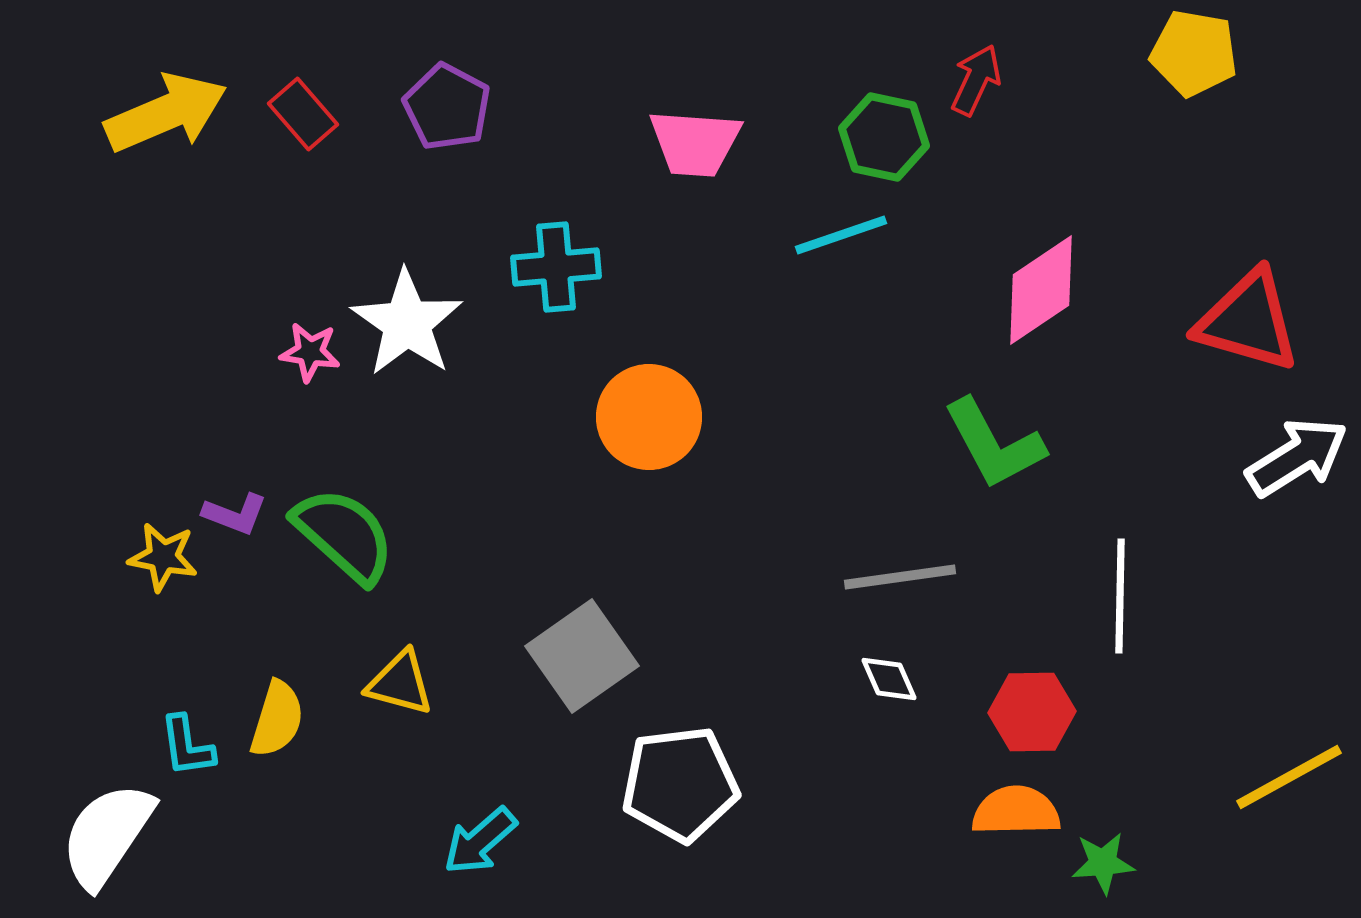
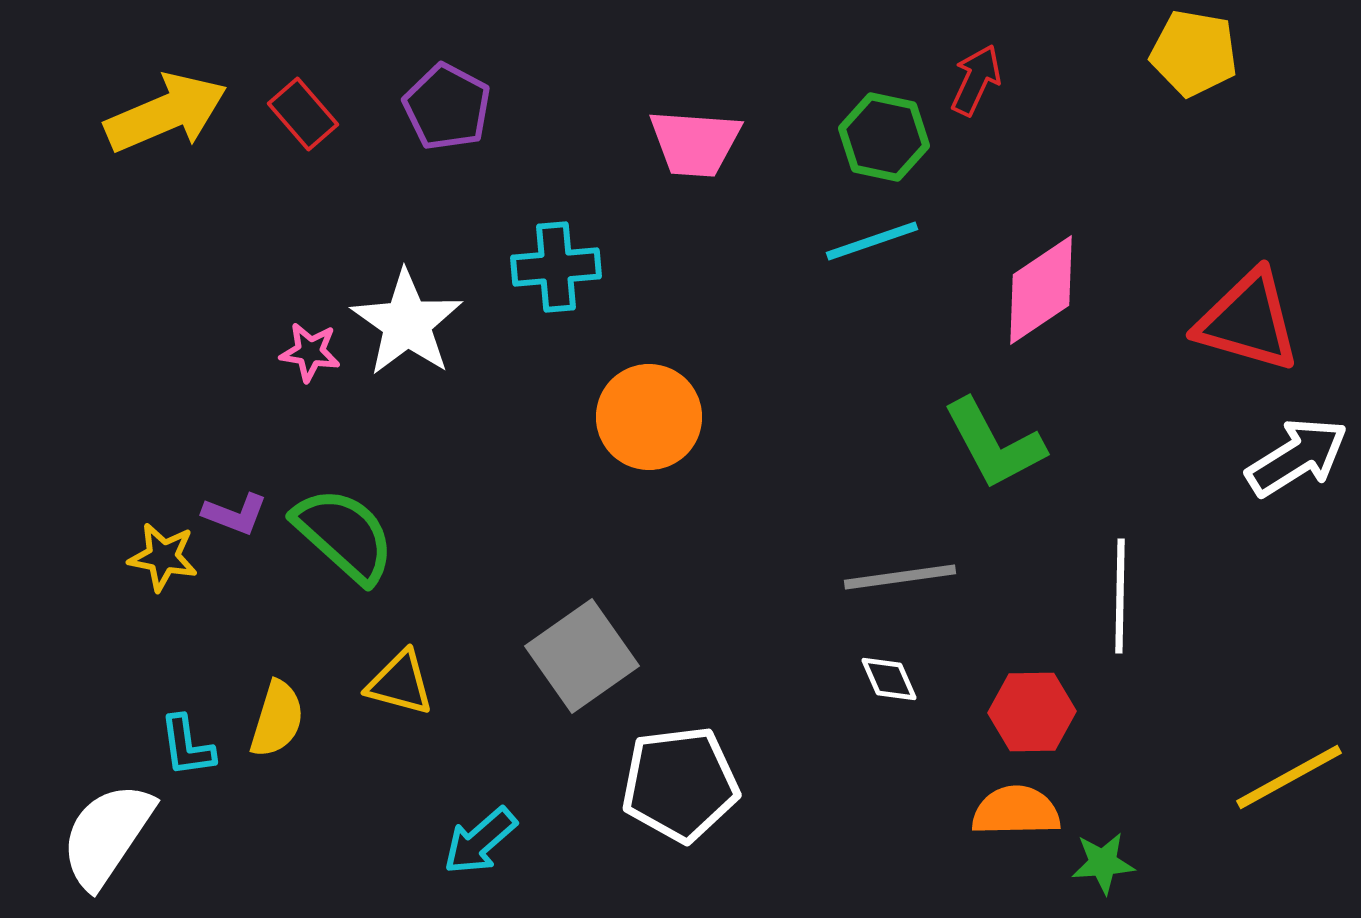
cyan line: moved 31 px right, 6 px down
